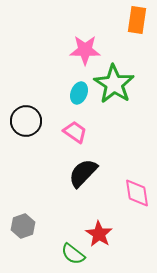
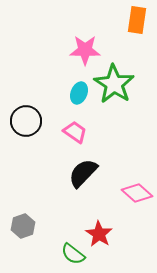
pink diamond: rotated 40 degrees counterclockwise
